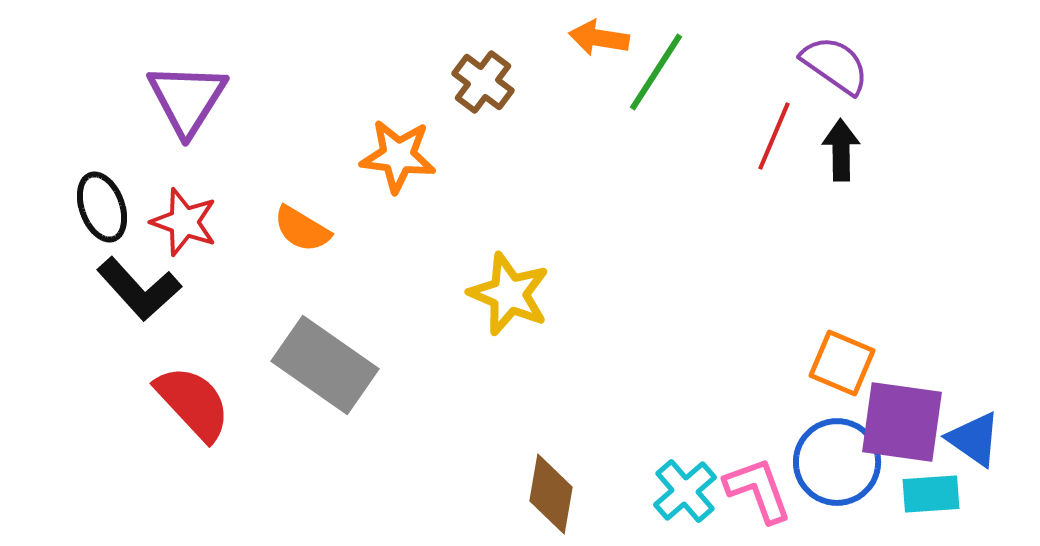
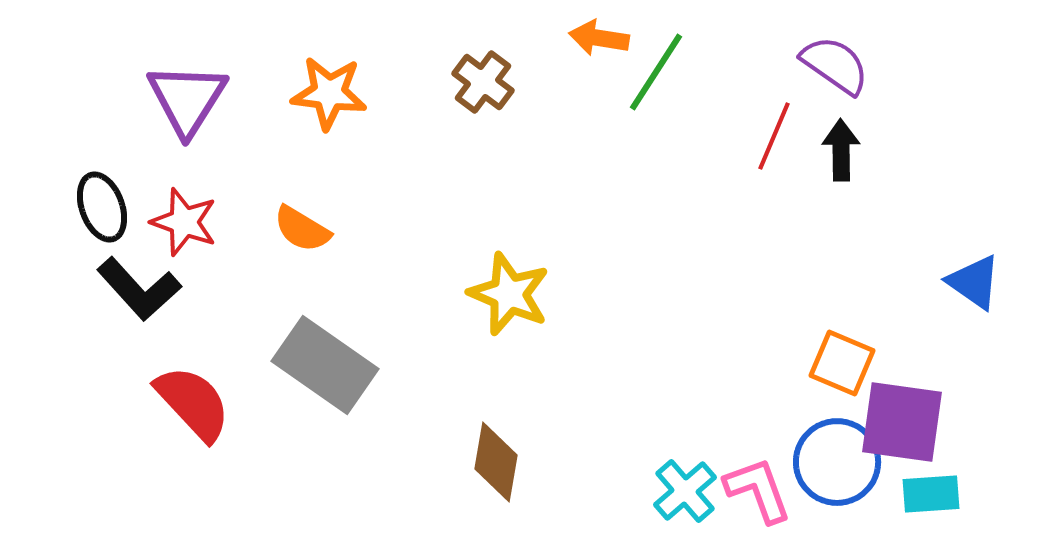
orange star: moved 69 px left, 63 px up
blue triangle: moved 157 px up
brown diamond: moved 55 px left, 32 px up
